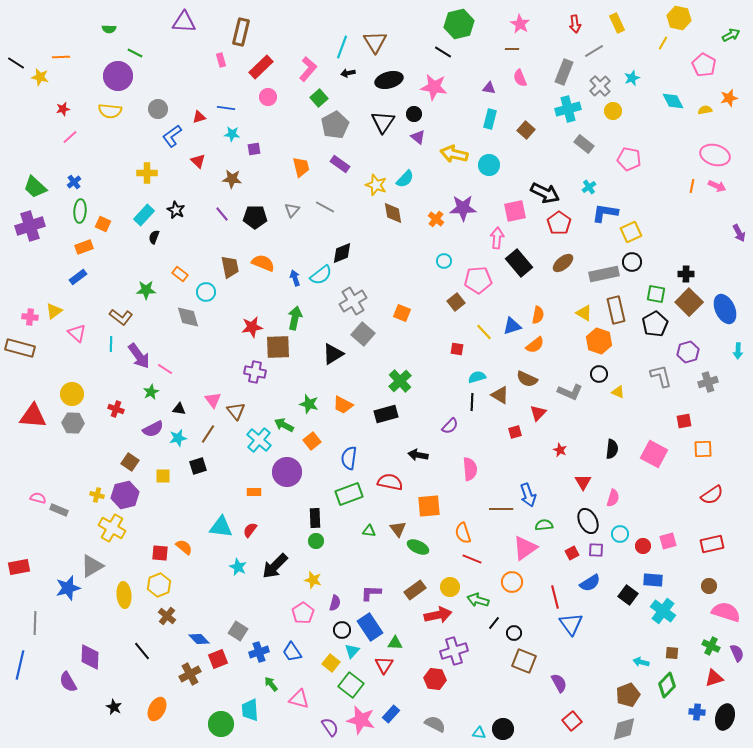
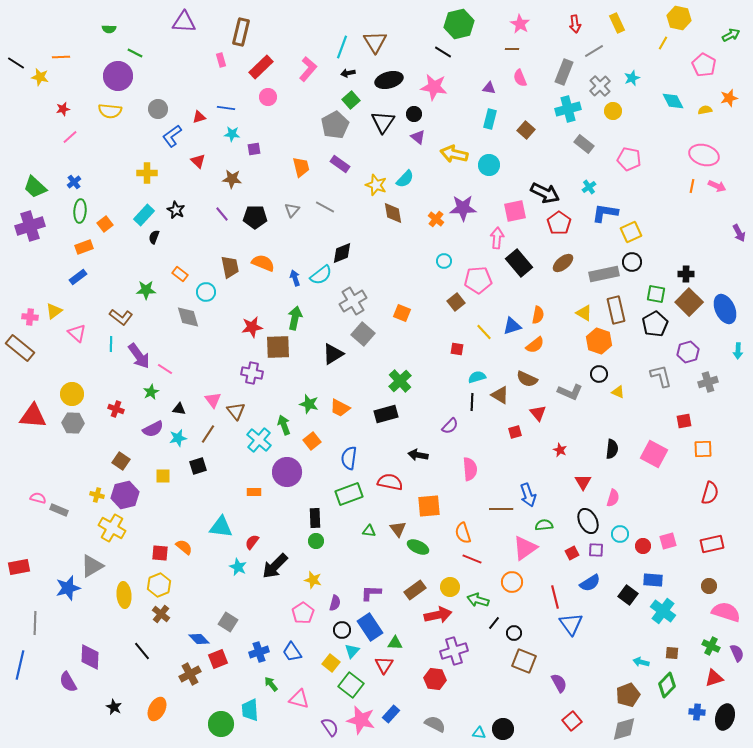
green square at (319, 98): moved 32 px right, 2 px down
pink ellipse at (715, 155): moved 11 px left
orange square at (103, 224): moved 2 px right; rotated 28 degrees clockwise
brown rectangle at (20, 348): rotated 24 degrees clockwise
purple cross at (255, 372): moved 3 px left, 1 px down
orange trapezoid at (343, 405): moved 3 px left, 3 px down
red triangle at (538, 413): rotated 24 degrees counterclockwise
green arrow at (284, 425): rotated 42 degrees clockwise
brown square at (130, 462): moved 9 px left, 1 px up
red semicircle at (712, 495): moved 2 px left, 2 px up; rotated 40 degrees counterclockwise
red semicircle at (250, 530): moved 2 px right, 12 px down
brown cross at (167, 616): moved 6 px left, 2 px up
gray square at (238, 631): moved 10 px left, 9 px up
